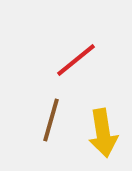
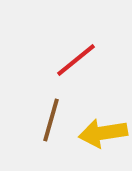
yellow arrow: rotated 90 degrees clockwise
